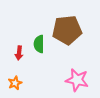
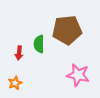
pink star: moved 1 px right, 5 px up
